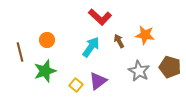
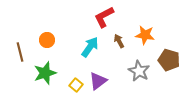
red L-shape: moved 4 px right; rotated 110 degrees clockwise
cyan arrow: moved 1 px left
brown pentagon: moved 1 px left, 7 px up
green star: moved 2 px down
